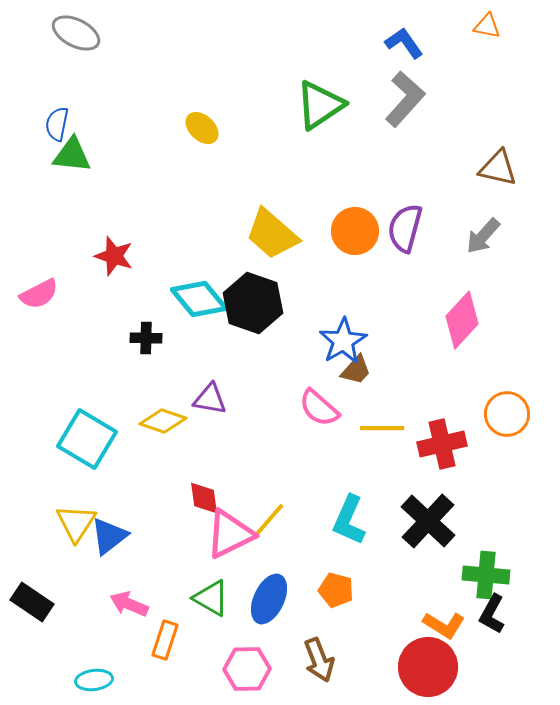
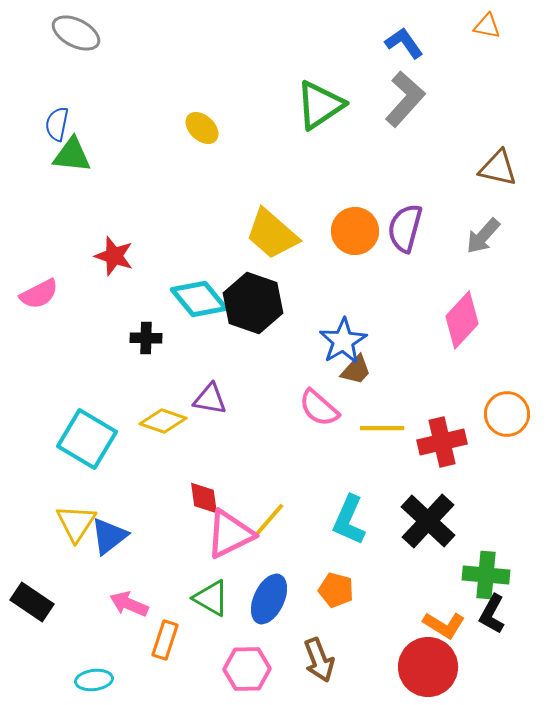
red cross at (442, 444): moved 2 px up
